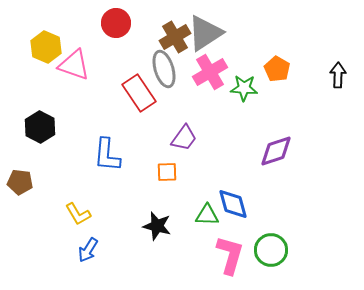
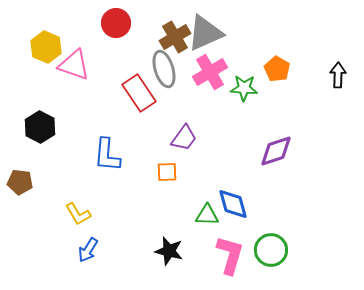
gray triangle: rotated 9 degrees clockwise
black star: moved 12 px right, 25 px down
